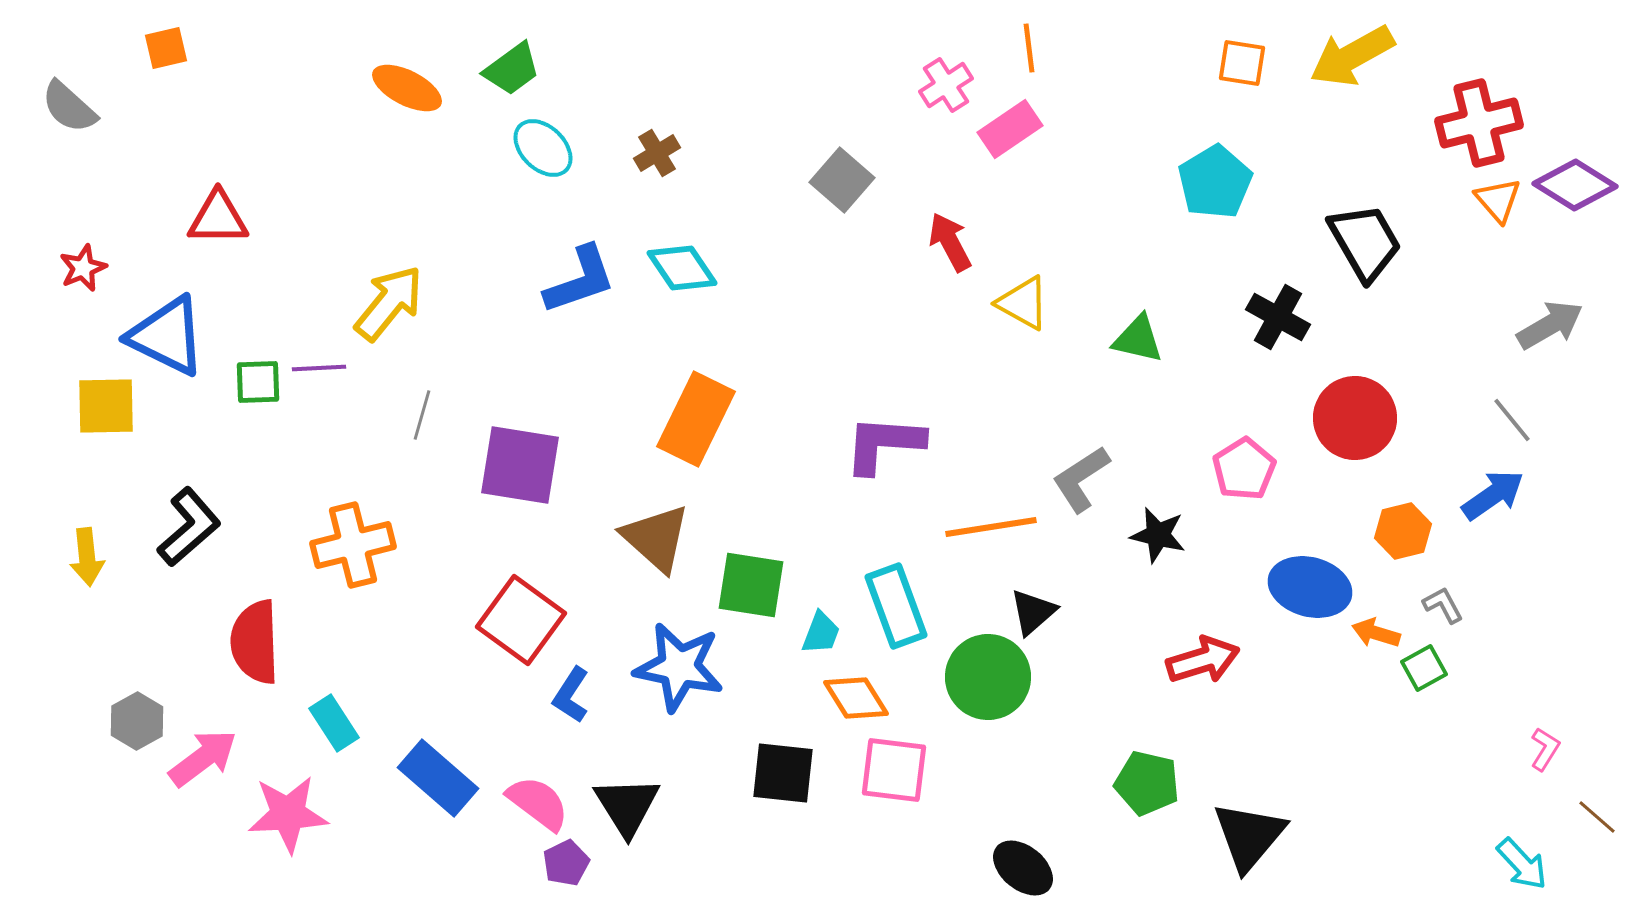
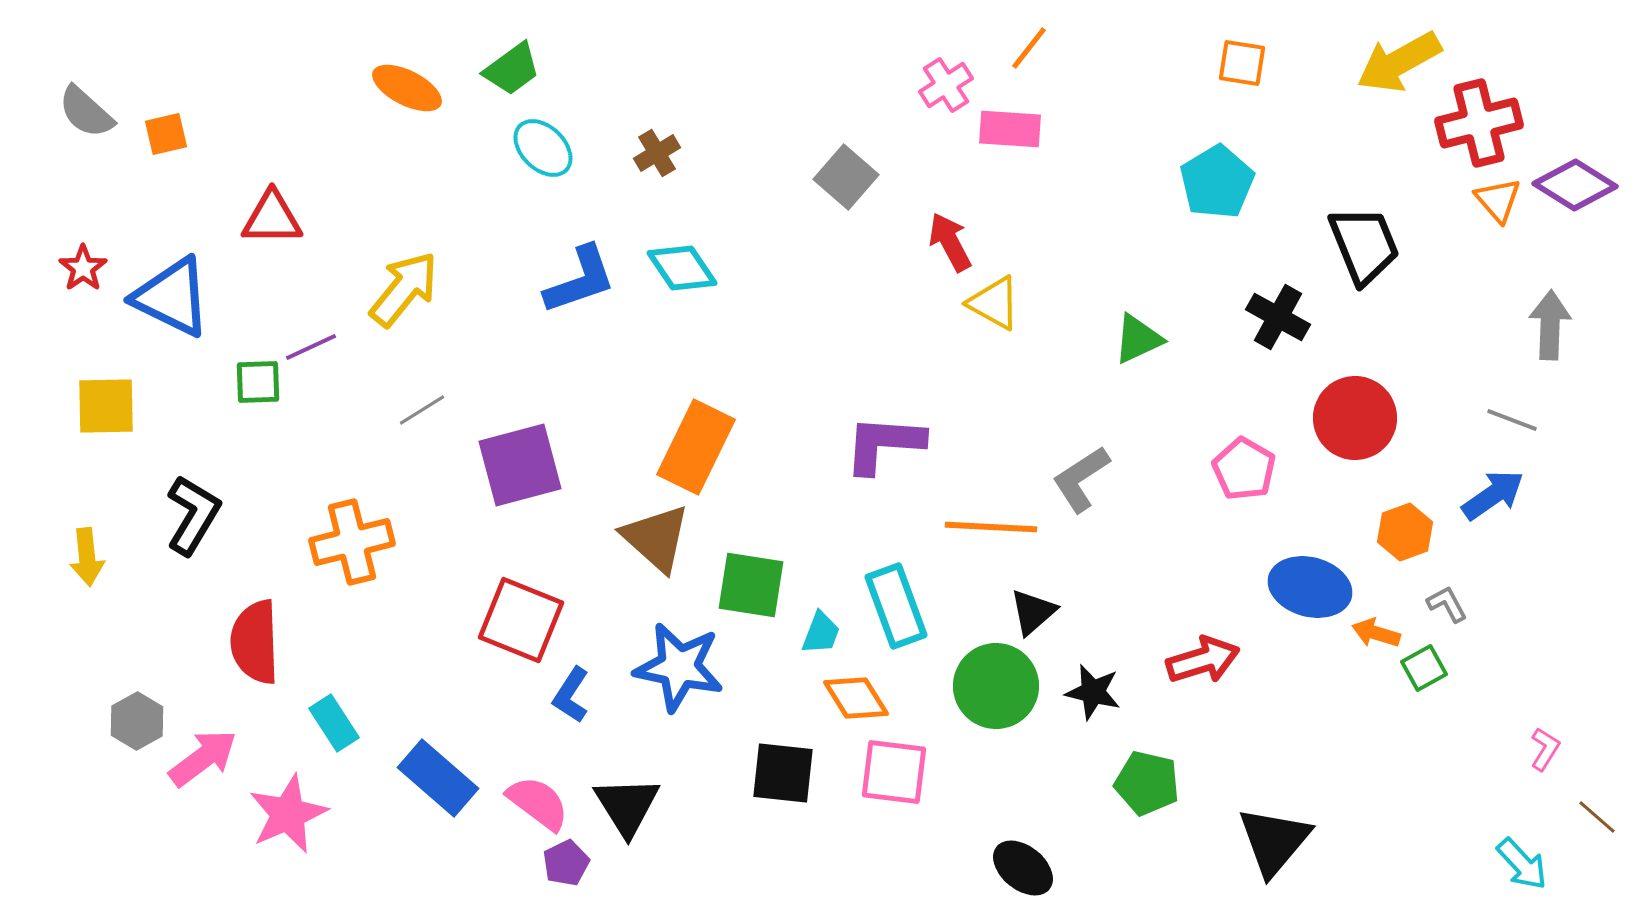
orange square at (166, 48): moved 86 px down
orange line at (1029, 48): rotated 45 degrees clockwise
yellow arrow at (1352, 56): moved 47 px right, 6 px down
gray semicircle at (69, 107): moved 17 px right, 5 px down
pink rectangle at (1010, 129): rotated 38 degrees clockwise
gray square at (842, 180): moved 4 px right, 3 px up
cyan pentagon at (1215, 182): moved 2 px right
red triangle at (218, 218): moved 54 px right
black trapezoid at (1365, 242): moved 1 px left, 3 px down; rotated 8 degrees clockwise
red star at (83, 268): rotated 12 degrees counterclockwise
yellow arrow at (389, 303): moved 15 px right, 14 px up
yellow triangle at (1023, 303): moved 29 px left
gray arrow at (1550, 325): rotated 58 degrees counterclockwise
blue triangle at (167, 336): moved 5 px right, 39 px up
green triangle at (1138, 339): rotated 38 degrees counterclockwise
purple line at (319, 368): moved 8 px left, 21 px up; rotated 22 degrees counterclockwise
gray line at (422, 415): moved 5 px up; rotated 42 degrees clockwise
orange rectangle at (696, 419): moved 28 px down
gray line at (1512, 420): rotated 30 degrees counterclockwise
purple square at (520, 465): rotated 24 degrees counterclockwise
pink pentagon at (1244, 469): rotated 10 degrees counterclockwise
black L-shape at (189, 527): moved 4 px right, 12 px up; rotated 18 degrees counterclockwise
orange line at (991, 527): rotated 12 degrees clockwise
orange hexagon at (1403, 531): moved 2 px right, 1 px down; rotated 6 degrees counterclockwise
black star at (1158, 535): moved 65 px left, 157 px down
orange cross at (353, 545): moved 1 px left, 3 px up
gray L-shape at (1443, 605): moved 4 px right, 1 px up
red square at (521, 620): rotated 14 degrees counterclockwise
green circle at (988, 677): moved 8 px right, 9 px down
pink square at (894, 770): moved 2 px down
pink star at (288, 814): rotated 20 degrees counterclockwise
black triangle at (1249, 836): moved 25 px right, 5 px down
